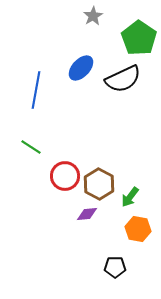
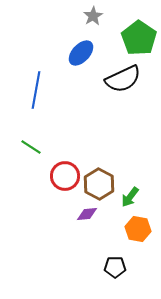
blue ellipse: moved 15 px up
